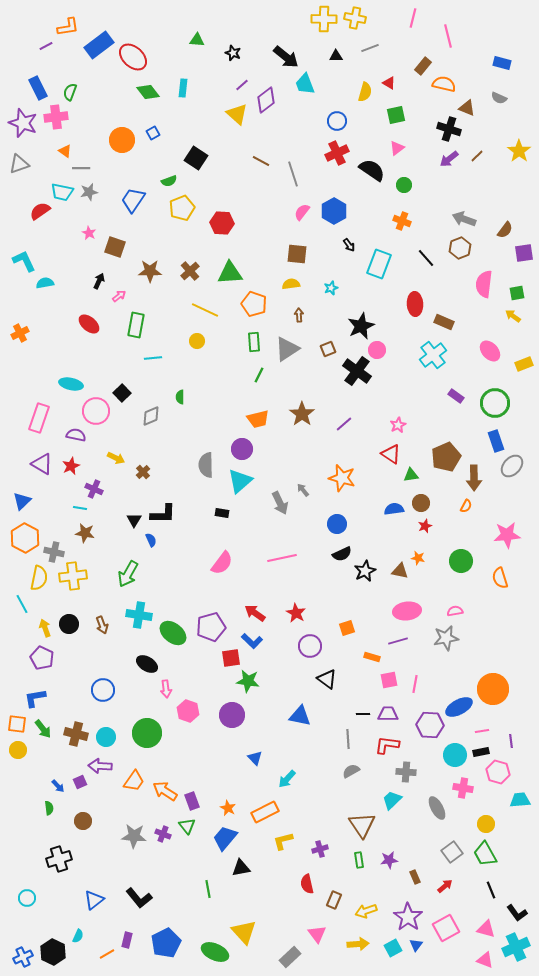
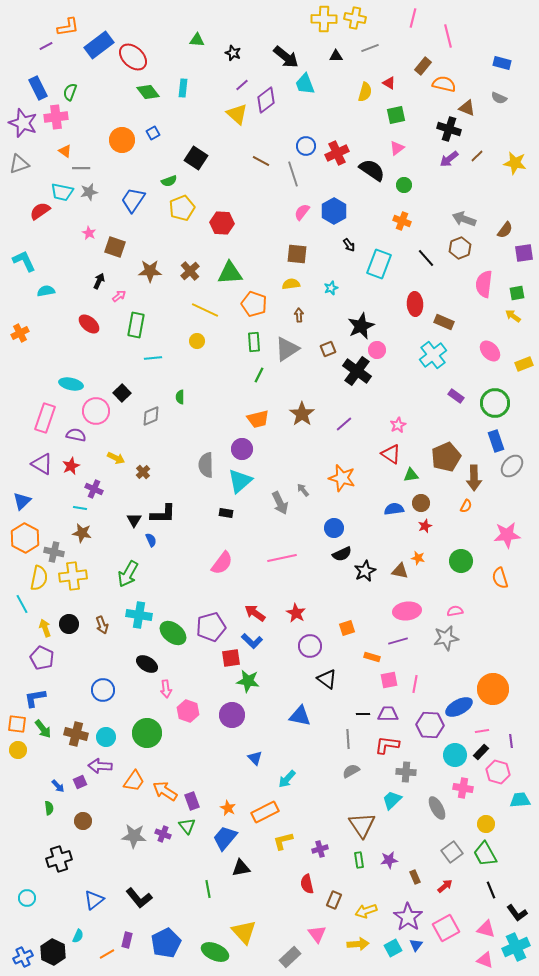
blue circle at (337, 121): moved 31 px left, 25 px down
yellow star at (519, 151): moved 4 px left, 12 px down; rotated 25 degrees counterclockwise
cyan semicircle at (45, 283): moved 1 px right, 8 px down
pink rectangle at (39, 418): moved 6 px right
black rectangle at (222, 513): moved 4 px right
blue circle at (337, 524): moved 3 px left, 4 px down
brown star at (85, 533): moved 3 px left
black rectangle at (481, 752): rotated 35 degrees counterclockwise
